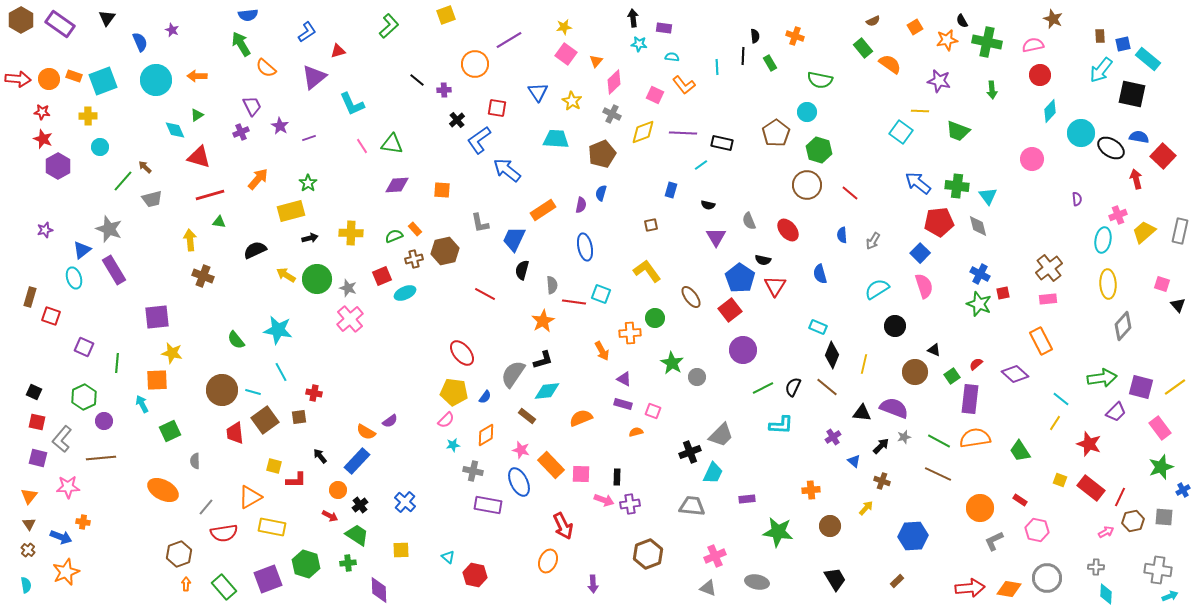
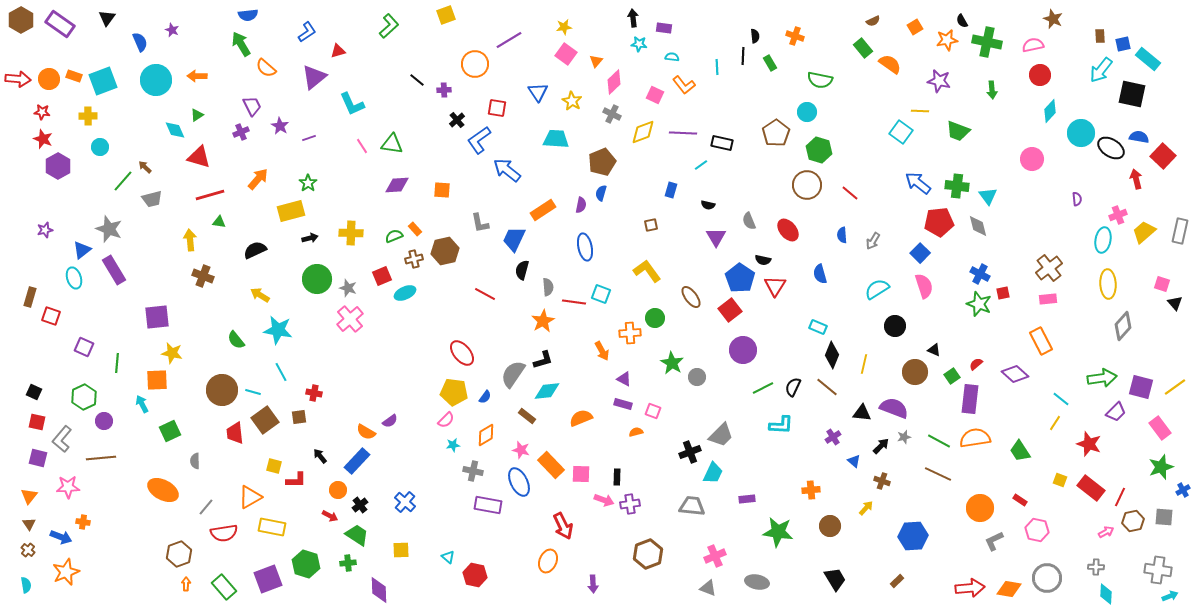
brown pentagon at (602, 154): moved 8 px down
yellow arrow at (286, 275): moved 26 px left, 20 px down
gray semicircle at (552, 285): moved 4 px left, 2 px down
black triangle at (1178, 305): moved 3 px left, 2 px up
